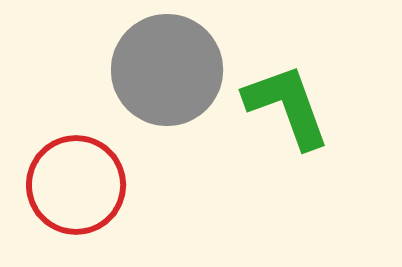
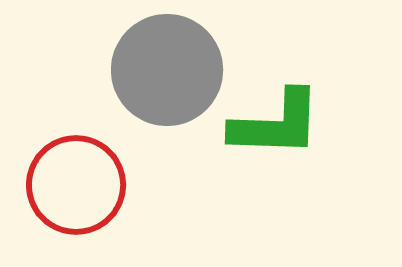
green L-shape: moved 11 px left, 18 px down; rotated 112 degrees clockwise
